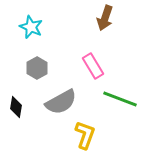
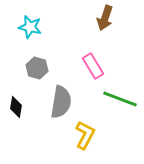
cyan star: moved 1 px left; rotated 10 degrees counterclockwise
gray hexagon: rotated 15 degrees counterclockwise
gray semicircle: rotated 52 degrees counterclockwise
yellow L-shape: rotated 8 degrees clockwise
